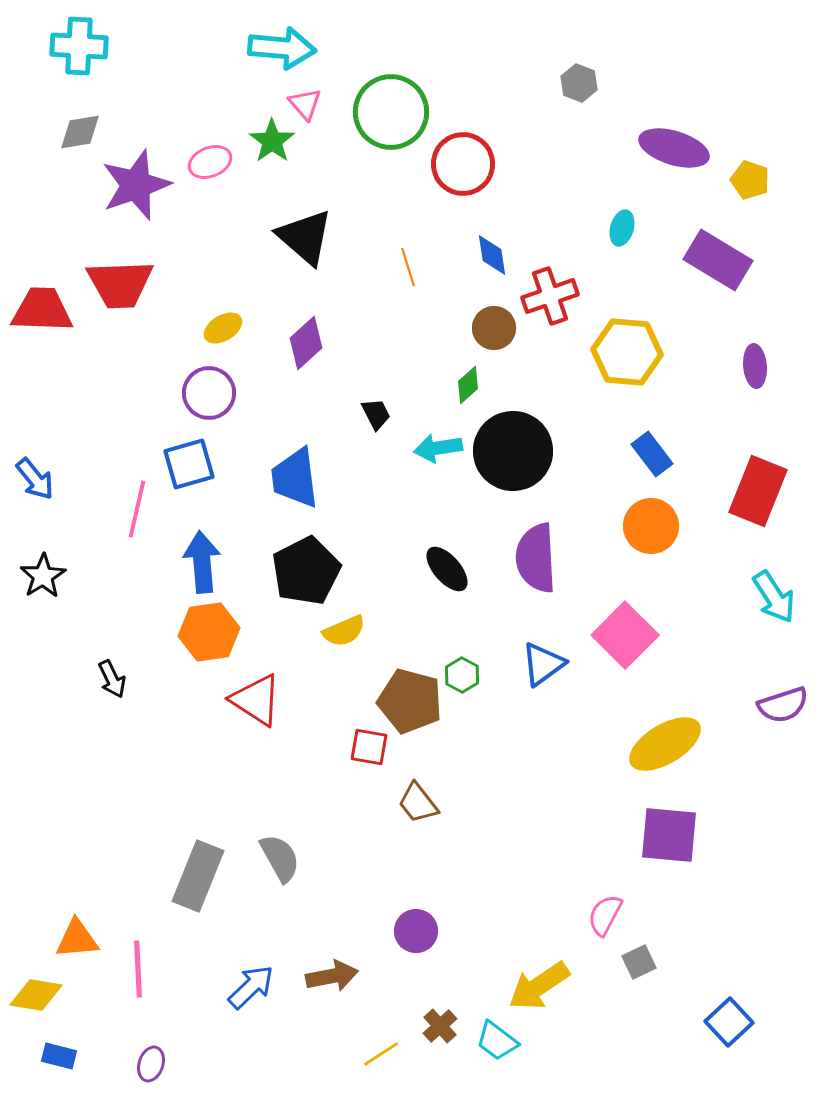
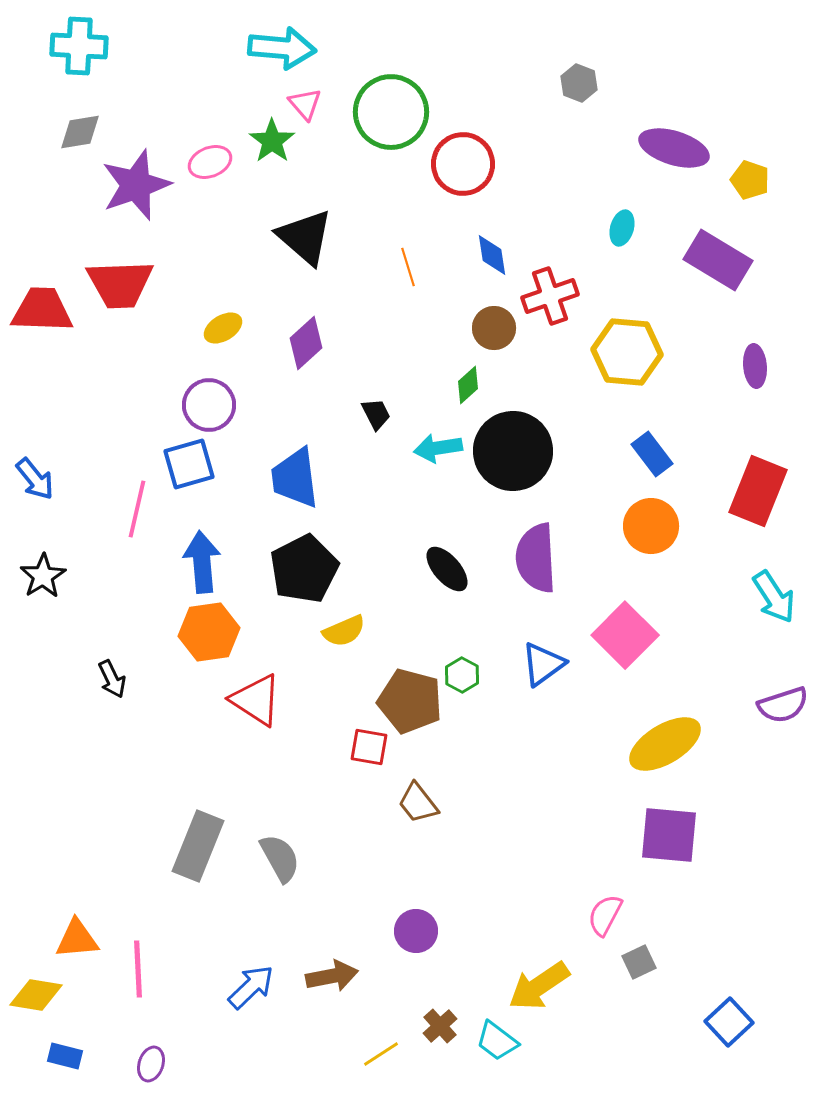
purple circle at (209, 393): moved 12 px down
black pentagon at (306, 571): moved 2 px left, 2 px up
gray rectangle at (198, 876): moved 30 px up
blue rectangle at (59, 1056): moved 6 px right
